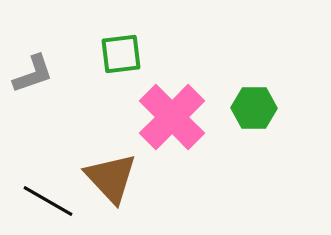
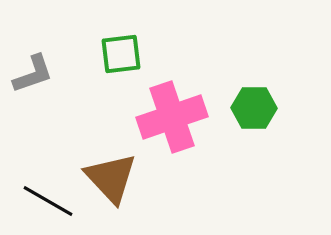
pink cross: rotated 26 degrees clockwise
